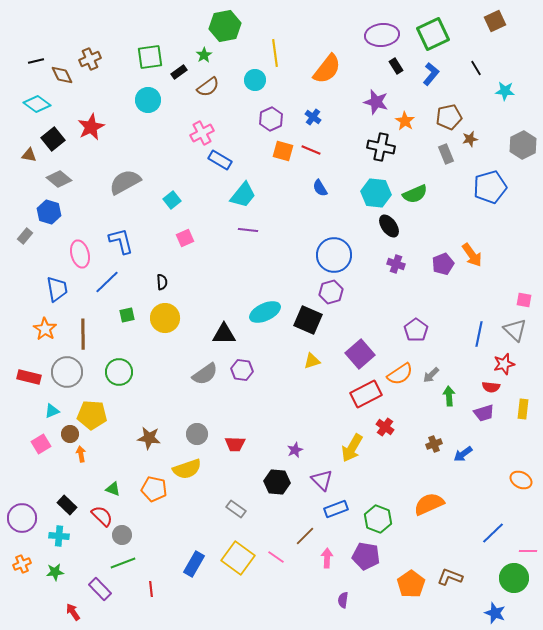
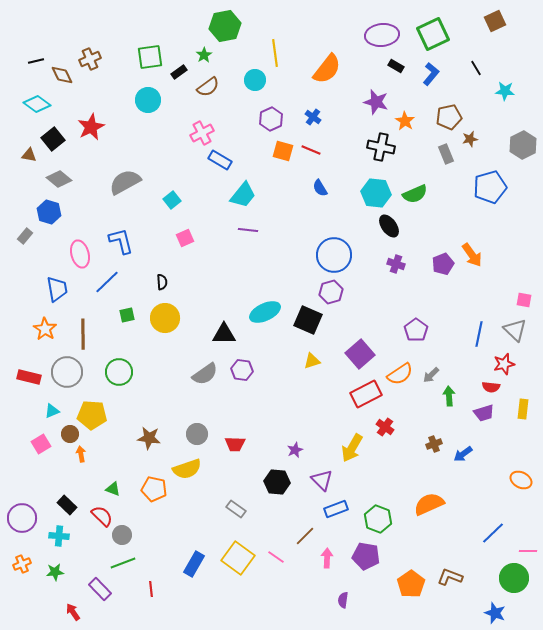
black rectangle at (396, 66): rotated 28 degrees counterclockwise
